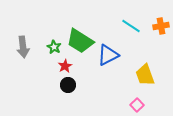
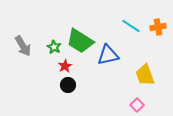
orange cross: moved 3 px left, 1 px down
gray arrow: moved 1 px up; rotated 25 degrees counterclockwise
blue triangle: rotated 15 degrees clockwise
